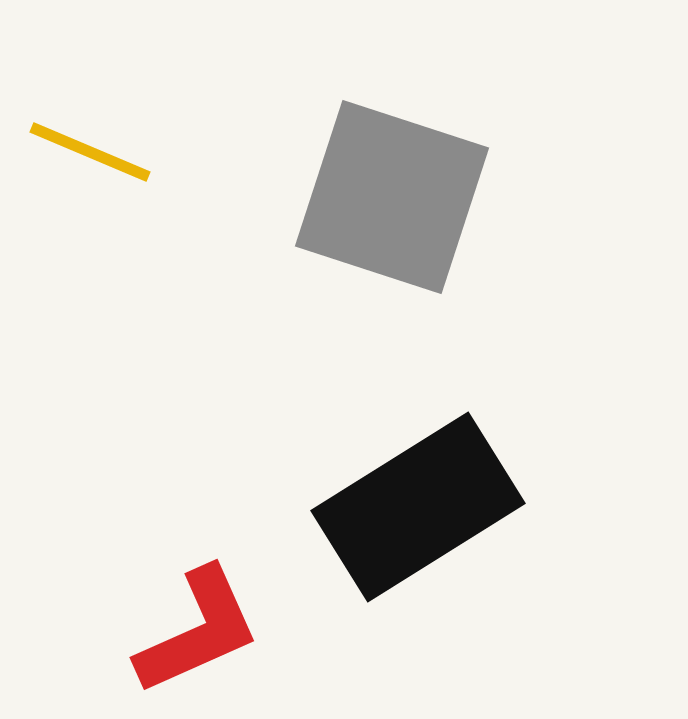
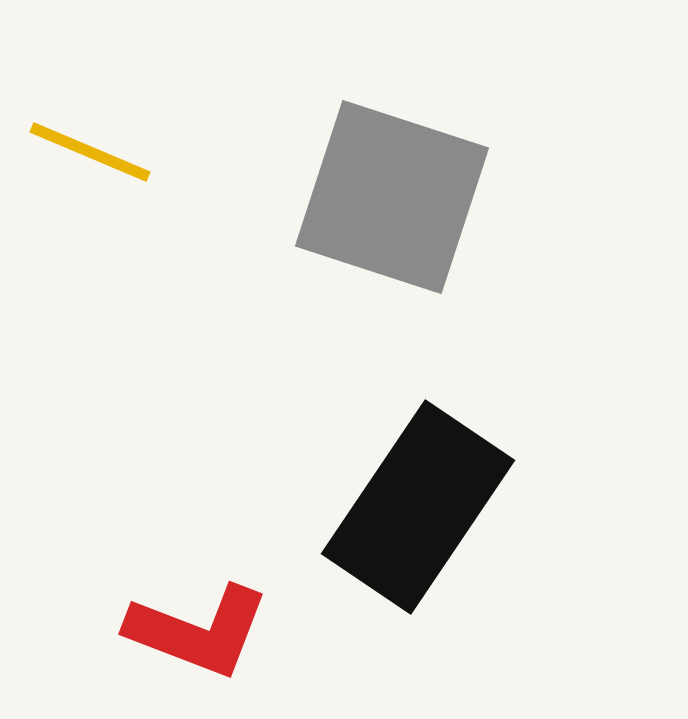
black rectangle: rotated 24 degrees counterclockwise
red L-shape: rotated 45 degrees clockwise
